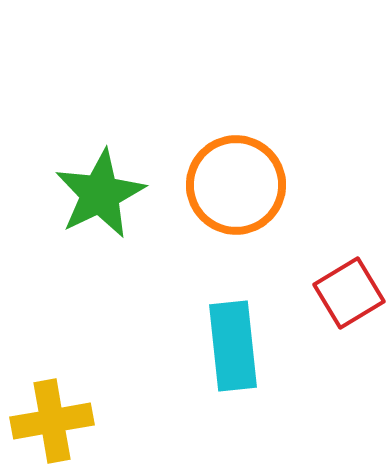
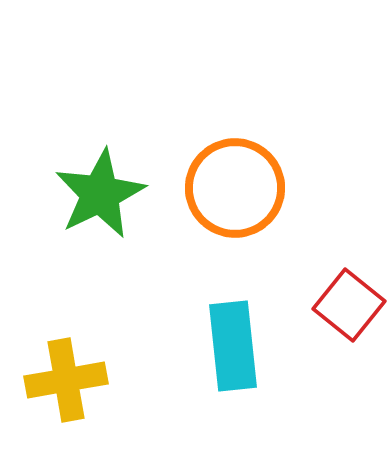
orange circle: moved 1 px left, 3 px down
red square: moved 12 px down; rotated 20 degrees counterclockwise
yellow cross: moved 14 px right, 41 px up
